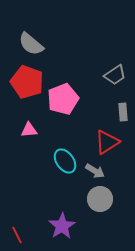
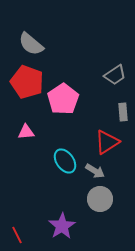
pink pentagon: rotated 12 degrees counterclockwise
pink triangle: moved 3 px left, 2 px down
